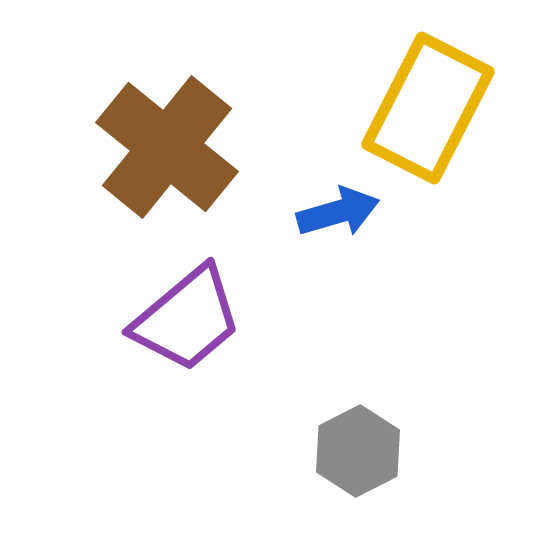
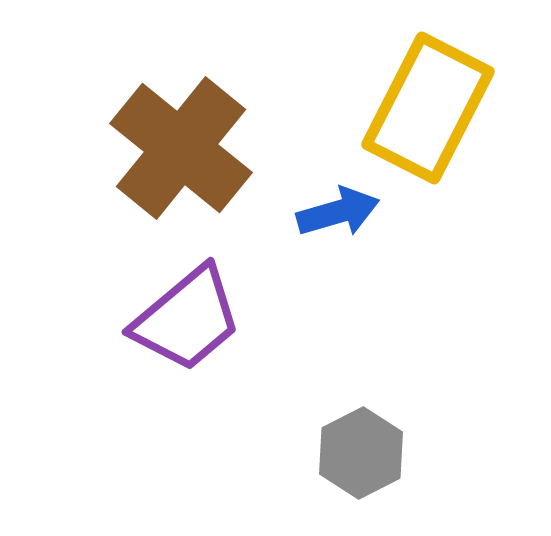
brown cross: moved 14 px right, 1 px down
gray hexagon: moved 3 px right, 2 px down
